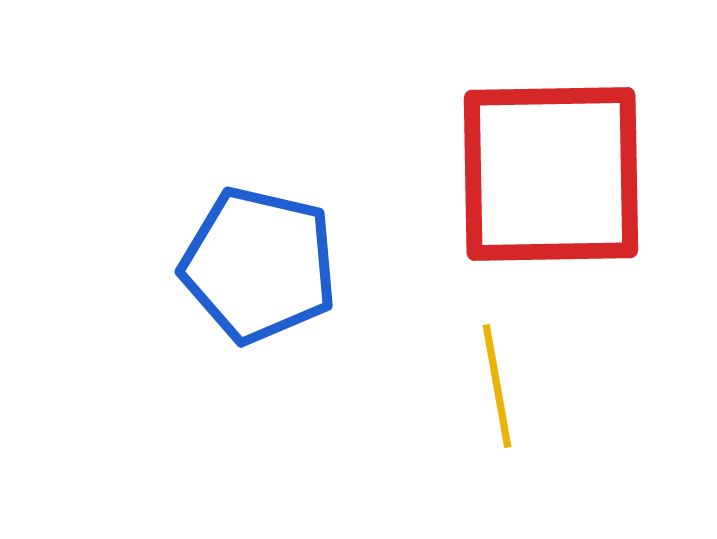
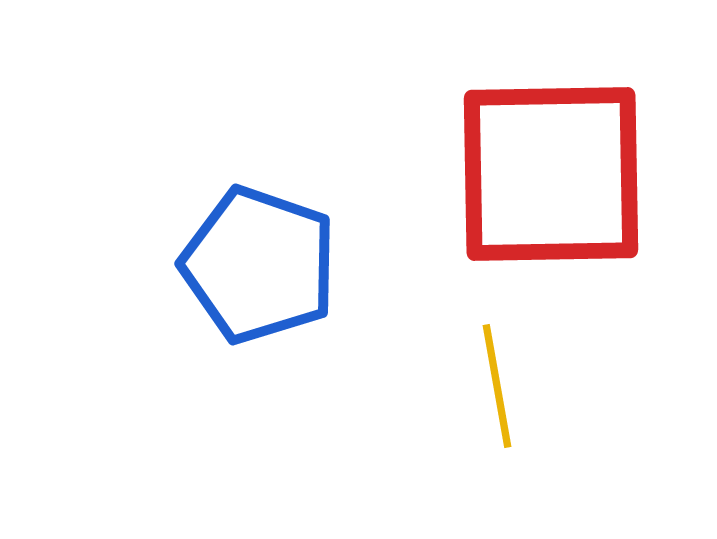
blue pentagon: rotated 6 degrees clockwise
